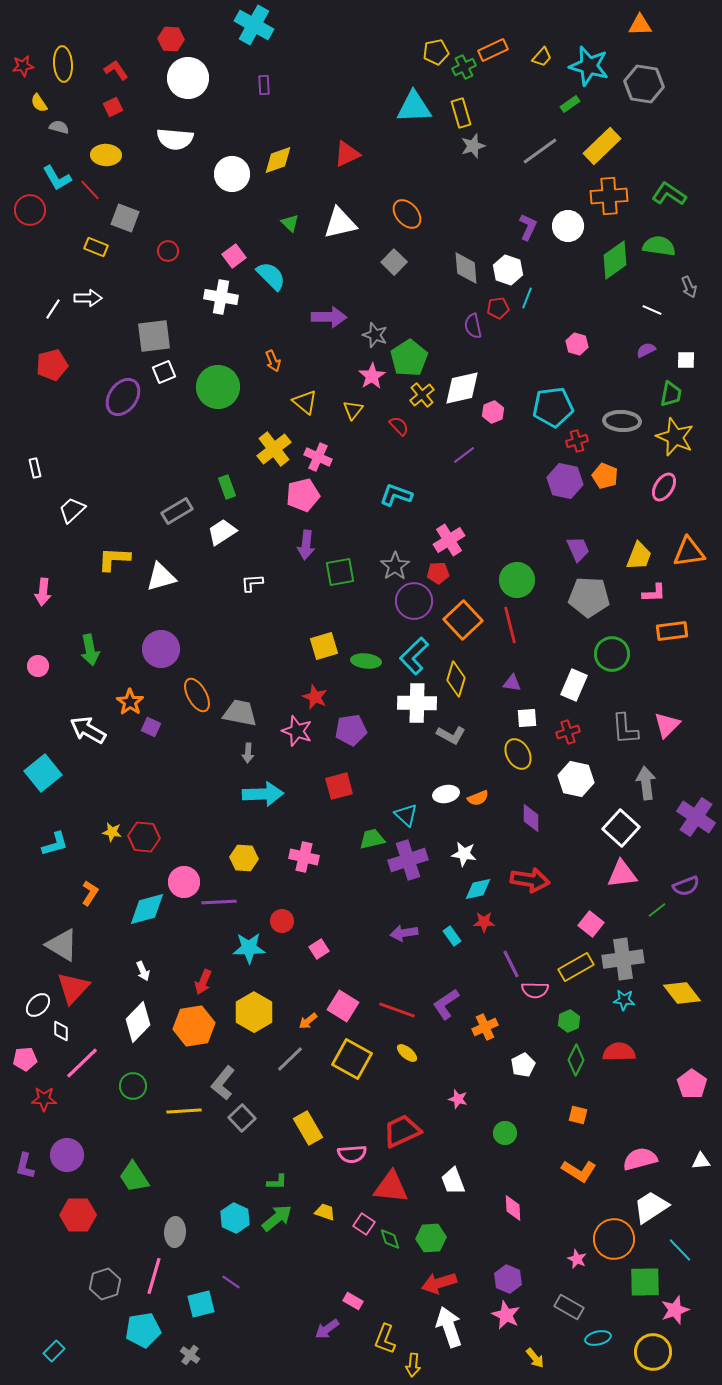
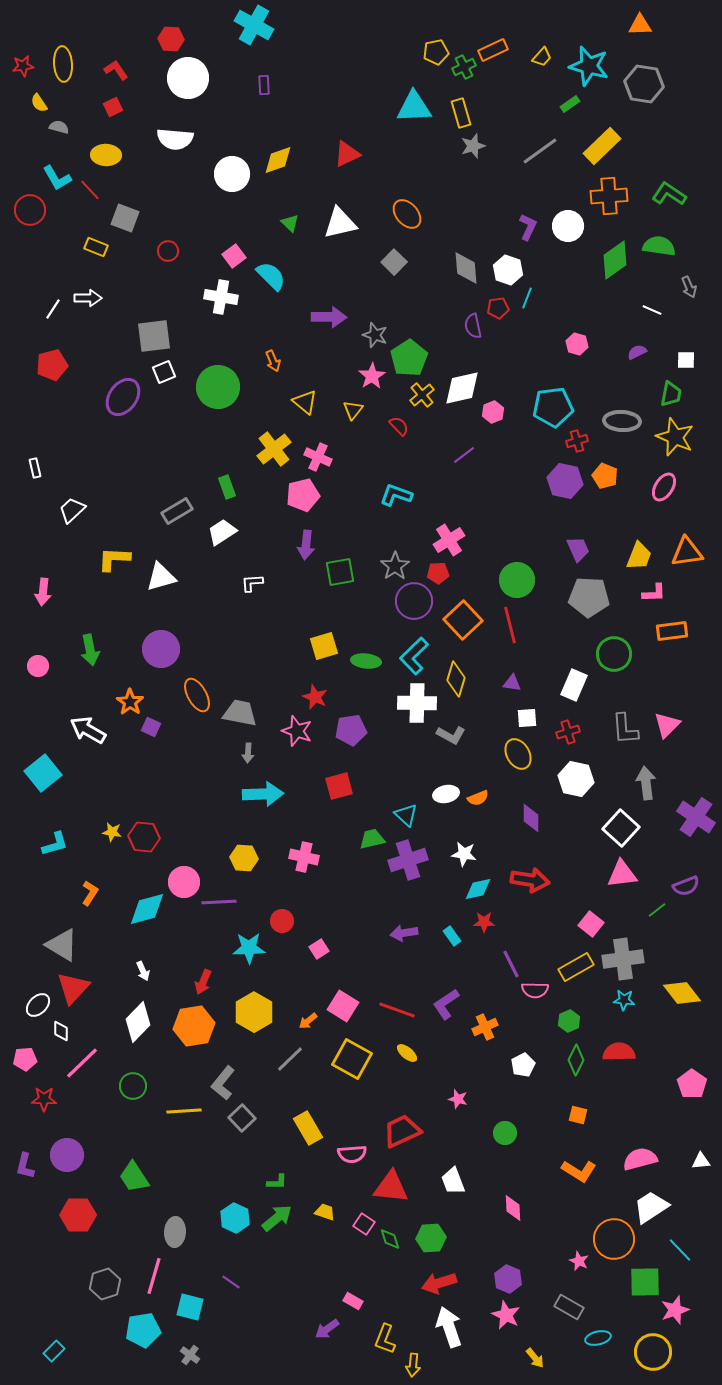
purple semicircle at (646, 350): moved 9 px left, 2 px down
orange triangle at (689, 552): moved 2 px left
green circle at (612, 654): moved 2 px right
pink star at (577, 1259): moved 2 px right, 2 px down
cyan square at (201, 1304): moved 11 px left, 3 px down; rotated 28 degrees clockwise
